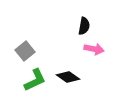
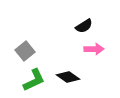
black semicircle: rotated 48 degrees clockwise
pink arrow: rotated 12 degrees counterclockwise
green L-shape: moved 1 px left
